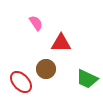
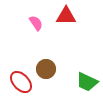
red triangle: moved 5 px right, 27 px up
green trapezoid: moved 3 px down
